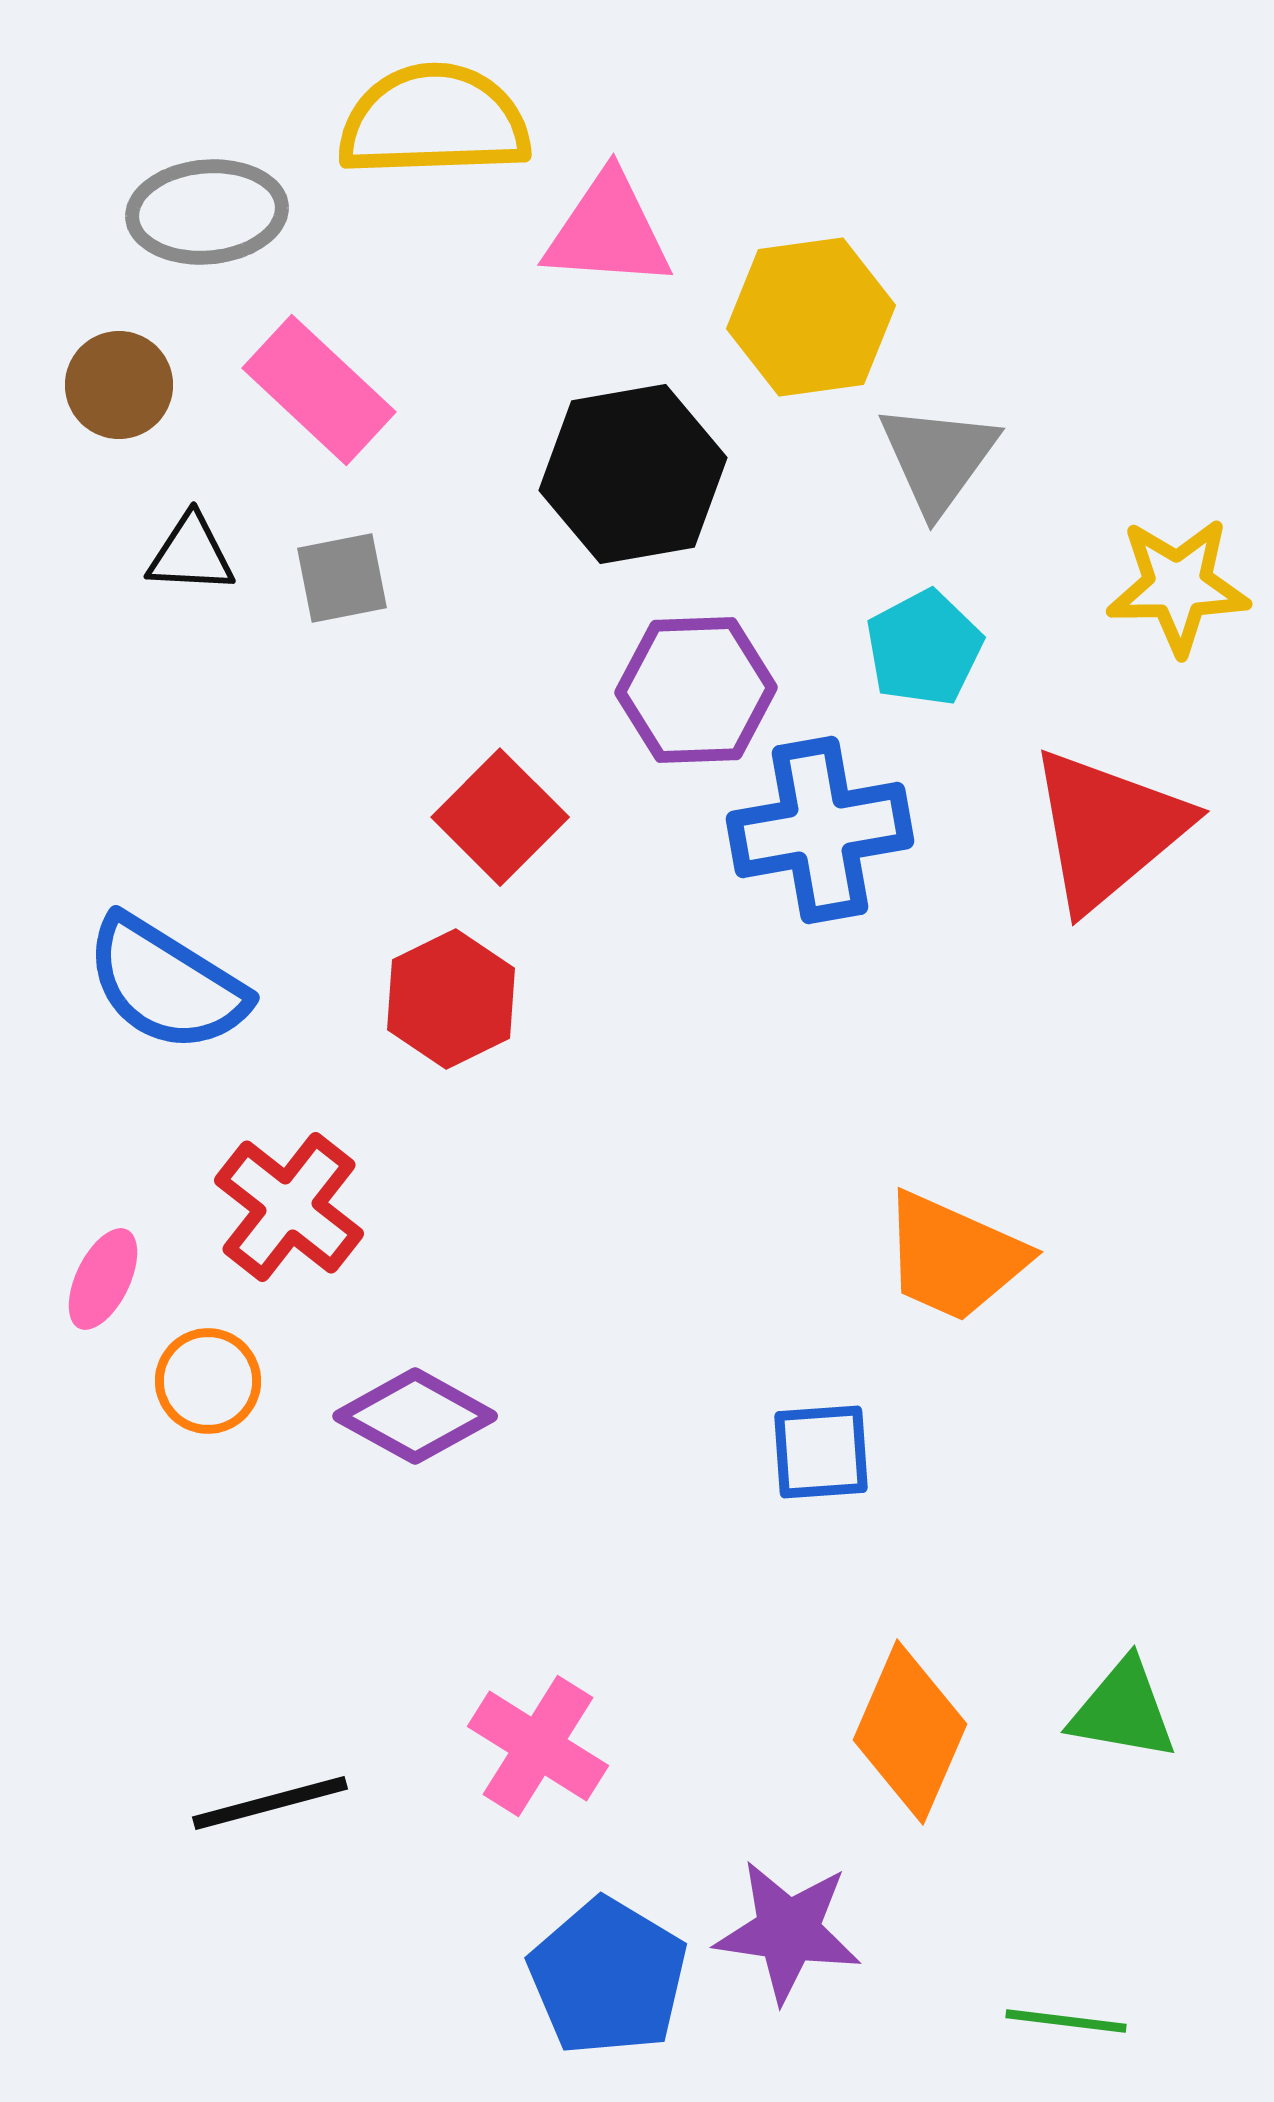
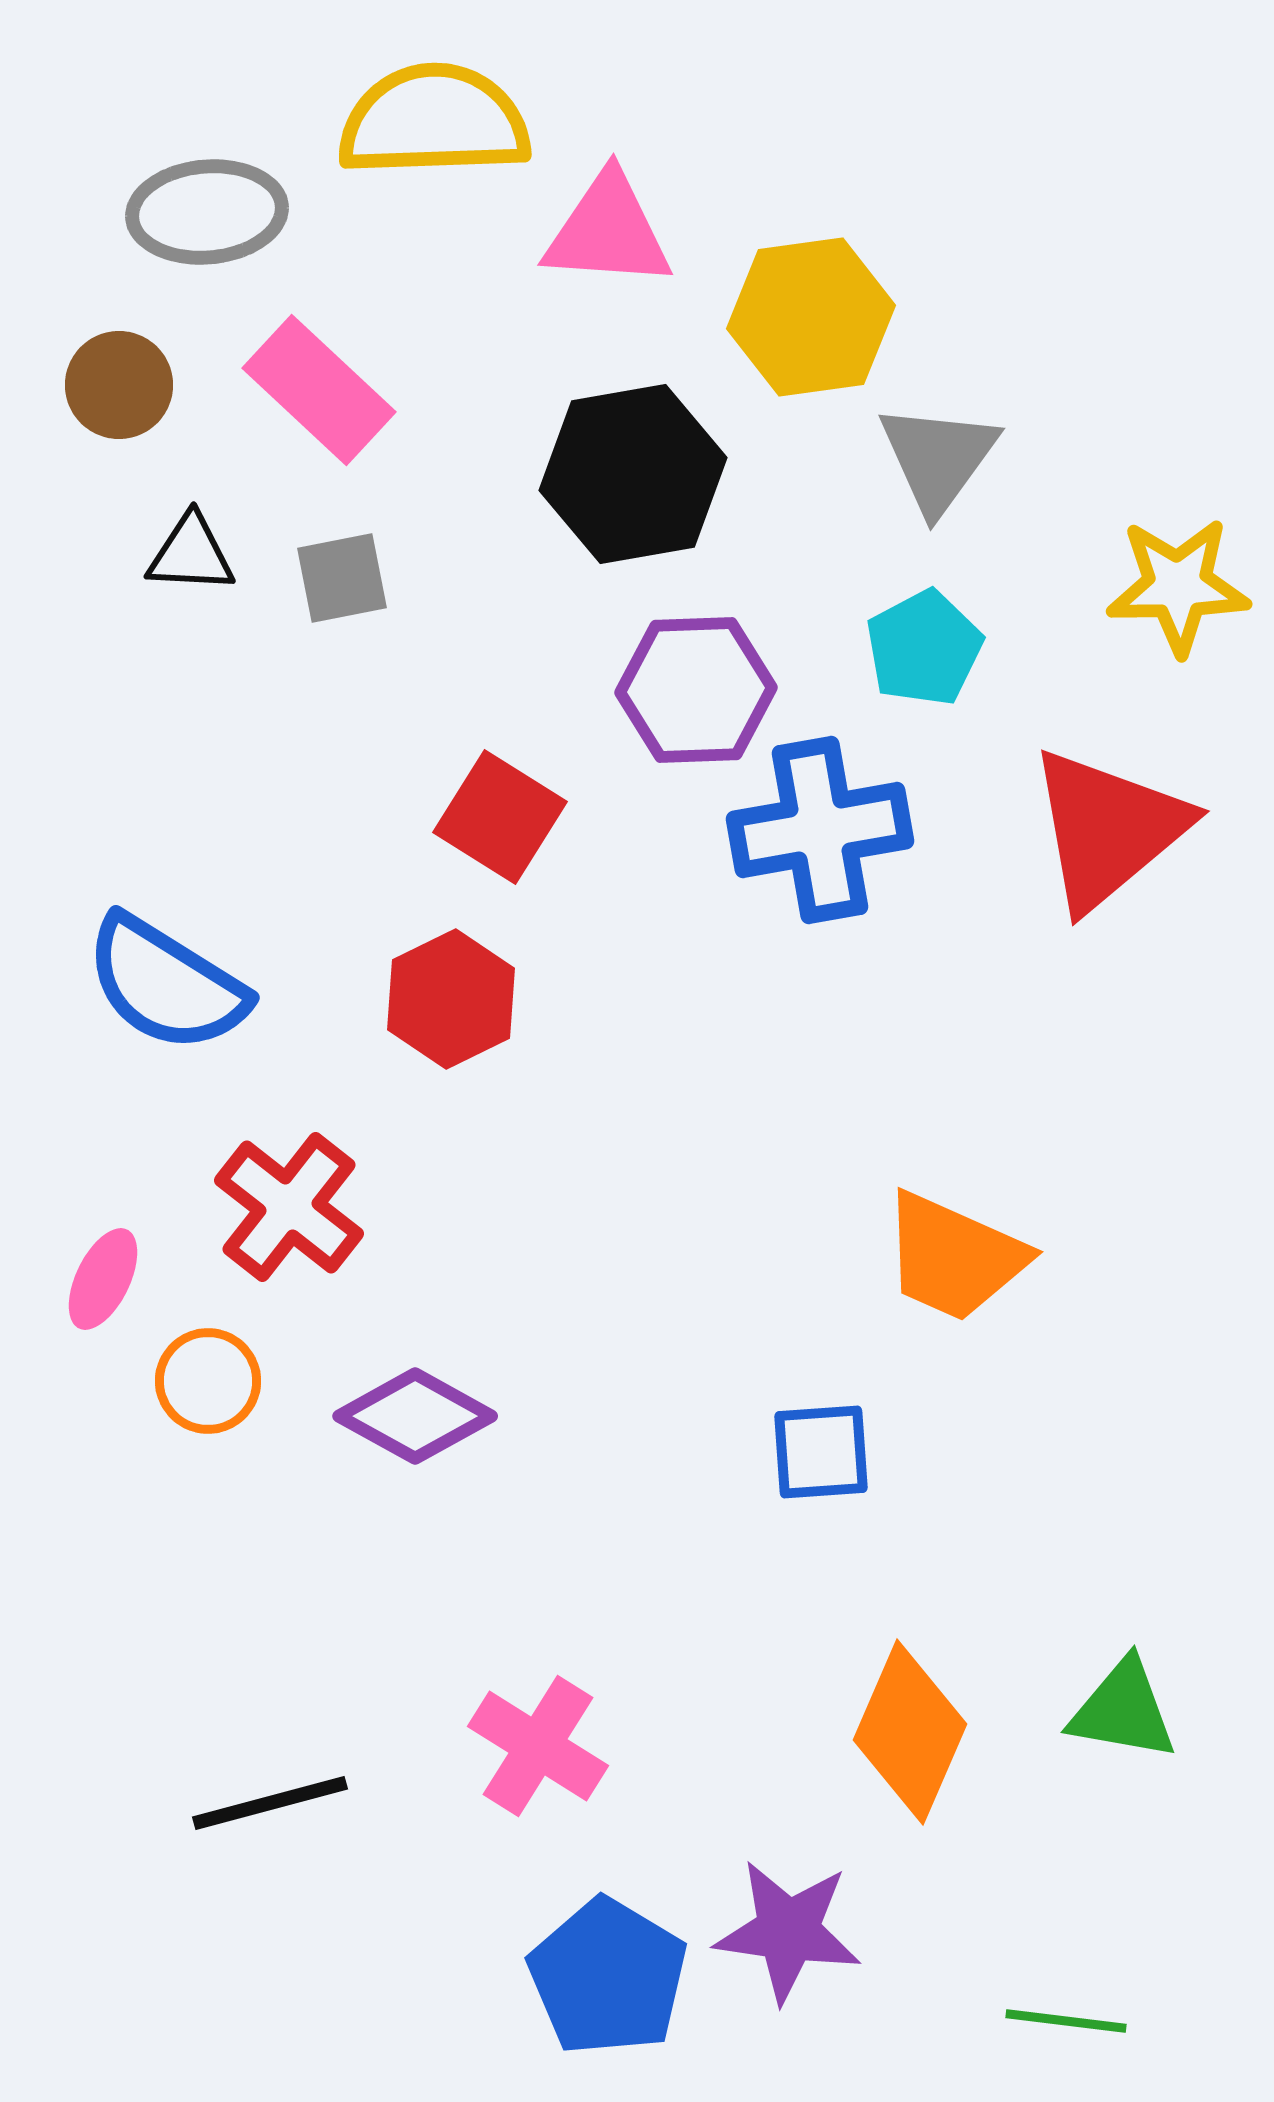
red square: rotated 13 degrees counterclockwise
